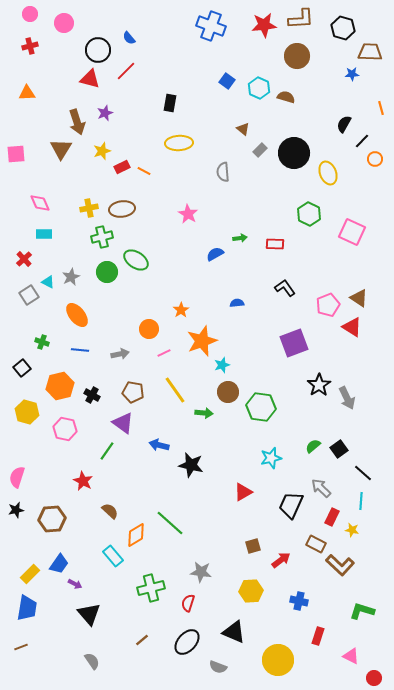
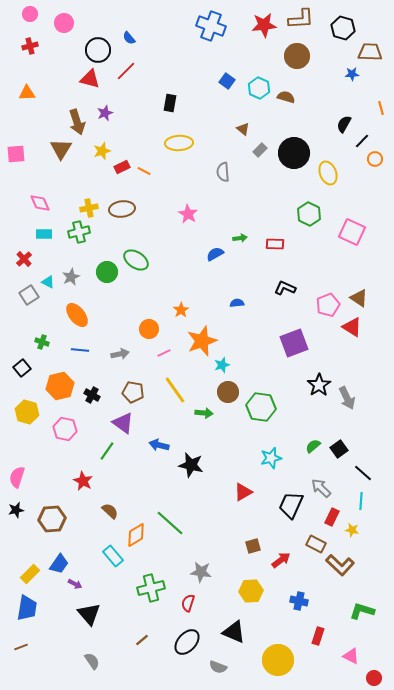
green cross at (102, 237): moved 23 px left, 5 px up
black L-shape at (285, 288): rotated 30 degrees counterclockwise
